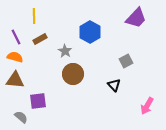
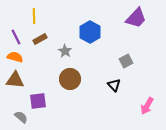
brown circle: moved 3 px left, 5 px down
